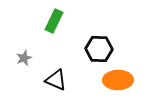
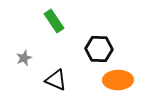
green rectangle: rotated 60 degrees counterclockwise
